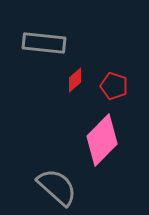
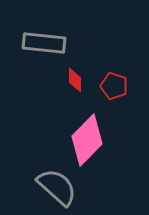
red diamond: rotated 50 degrees counterclockwise
pink diamond: moved 15 px left
